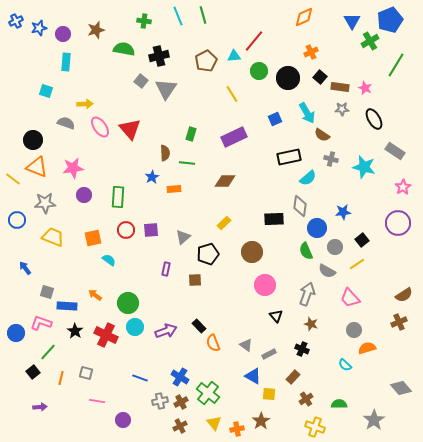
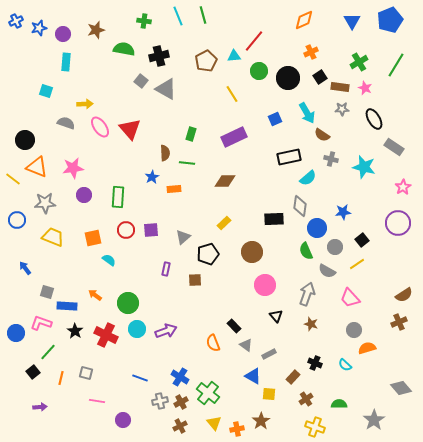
orange diamond at (304, 17): moved 3 px down
green cross at (370, 41): moved 11 px left, 21 px down
black square at (320, 77): rotated 16 degrees clockwise
gray triangle at (166, 89): rotated 35 degrees counterclockwise
black circle at (33, 140): moved 8 px left
gray rectangle at (395, 151): moved 1 px left, 4 px up
black rectangle at (199, 326): moved 35 px right
cyan circle at (135, 327): moved 2 px right, 2 px down
black cross at (302, 349): moved 13 px right, 14 px down
